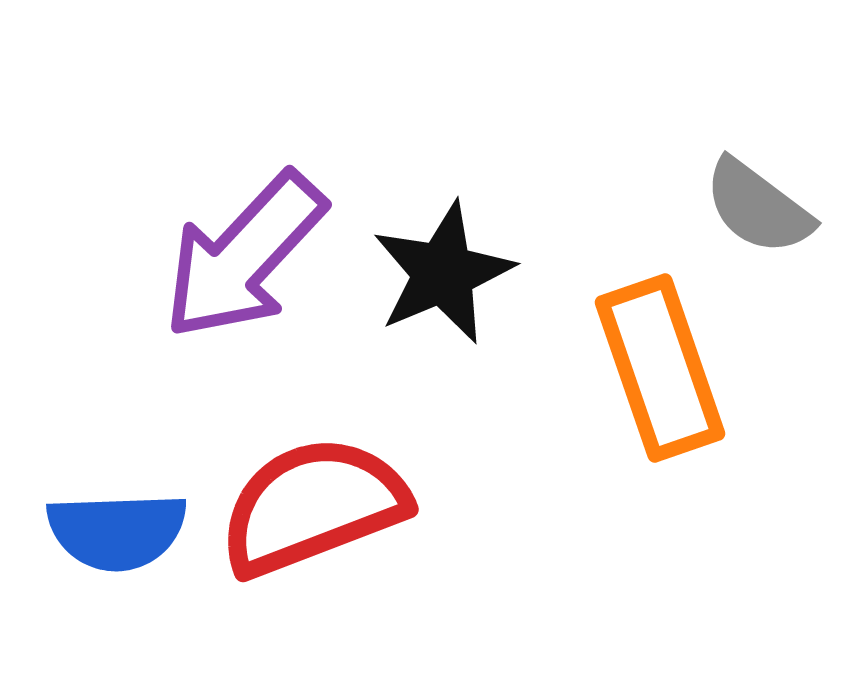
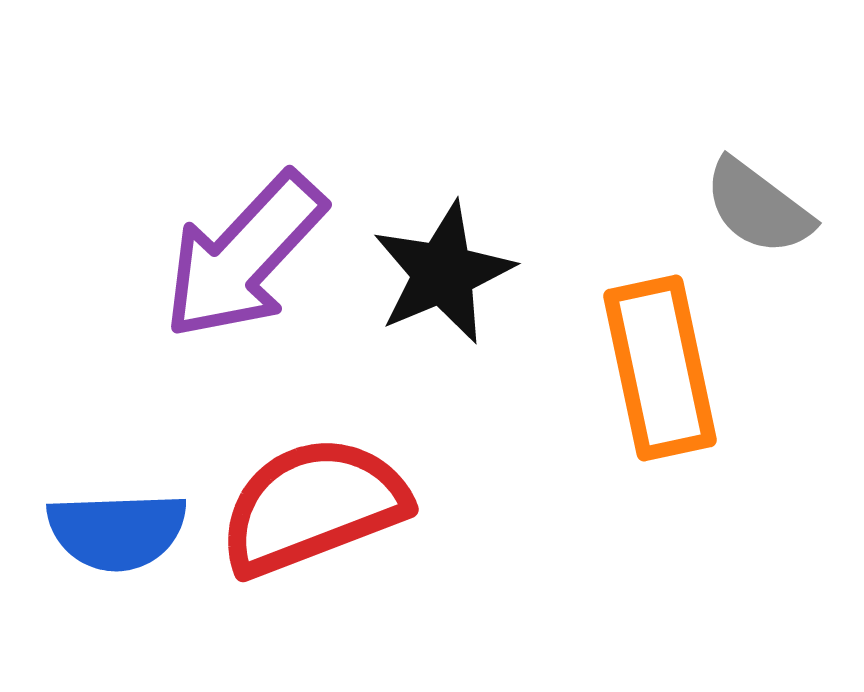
orange rectangle: rotated 7 degrees clockwise
